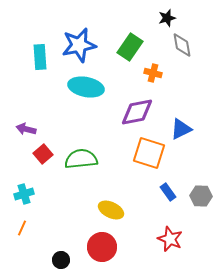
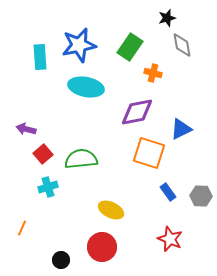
cyan cross: moved 24 px right, 7 px up
